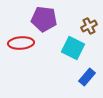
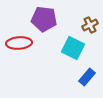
brown cross: moved 1 px right, 1 px up
red ellipse: moved 2 px left
